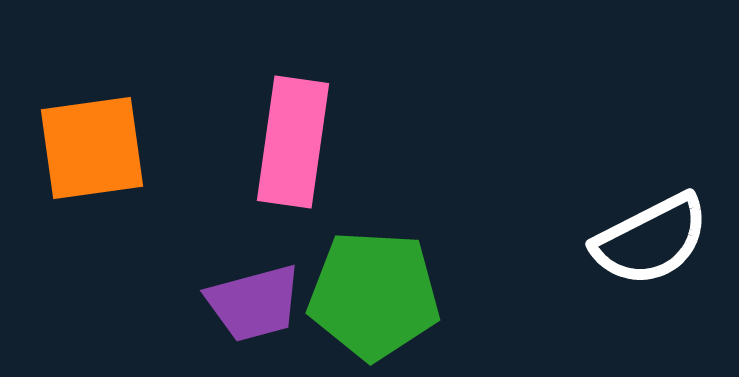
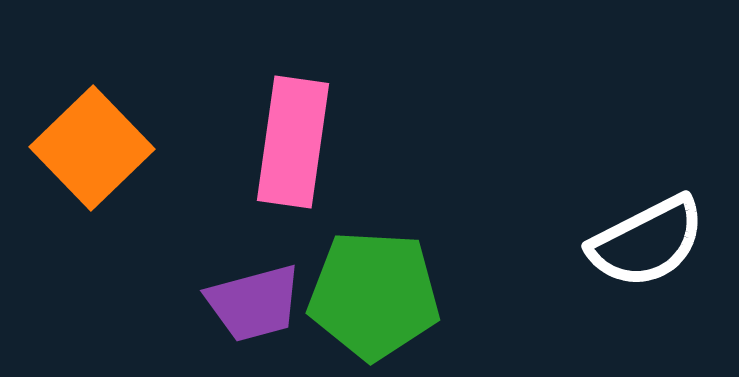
orange square: rotated 36 degrees counterclockwise
white semicircle: moved 4 px left, 2 px down
